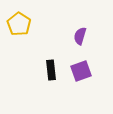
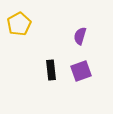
yellow pentagon: rotated 10 degrees clockwise
